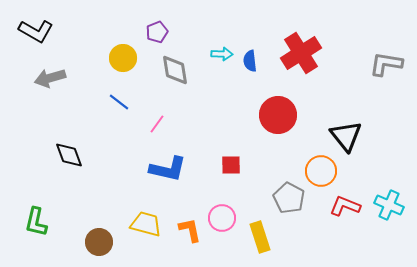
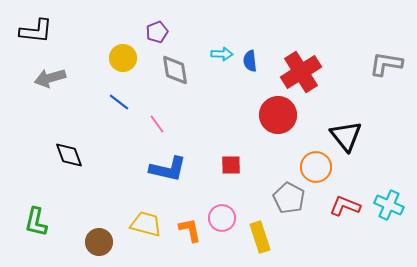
black L-shape: rotated 24 degrees counterclockwise
red cross: moved 19 px down
pink line: rotated 72 degrees counterclockwise
orange circle: moved 5 px left, 4 px up
